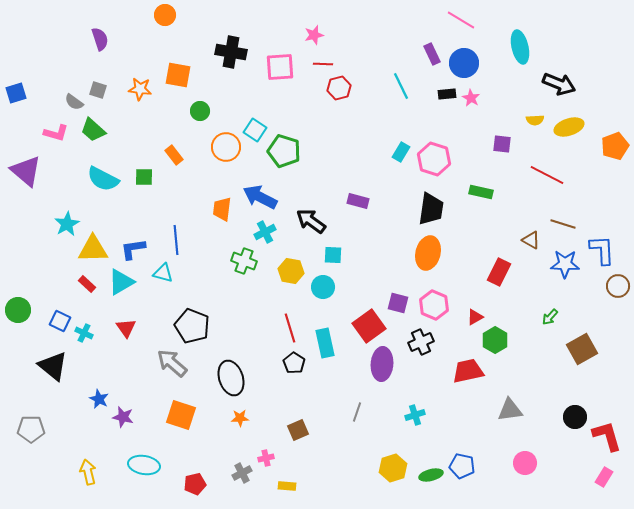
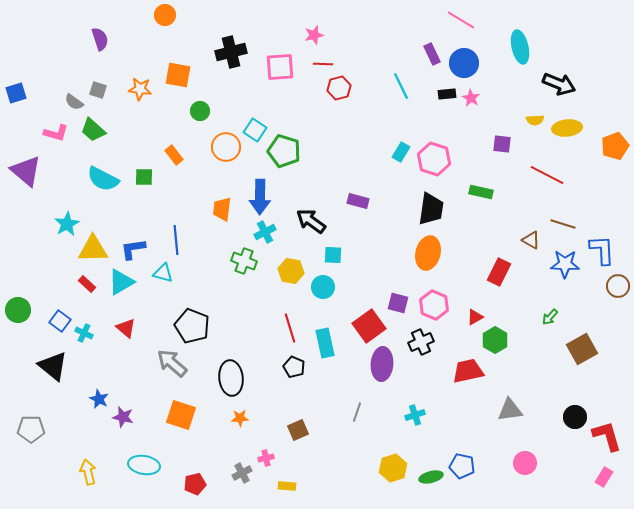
black cross at (231, 52): rotated 24 degrees counterclockwise
yellow ellipse at (569, 127): moved 2 px left, 1 px down; rotated 12 degrees clockwise
blue arrow at (260, 197): rotated 116 degrees counterclockwise
blue square at (60, 321): rotated 10 degrees clockwise
red triangle at (126, 328): rotated 15 degrees counterclockwise
black pentagon at (294, 363): moved 4 px down; rotated 10 degrees counterclockwise
black ellipse at (231, 378): rotated 12 degrees clockwise
green ellipse at (431, 475): moved 2 px down
